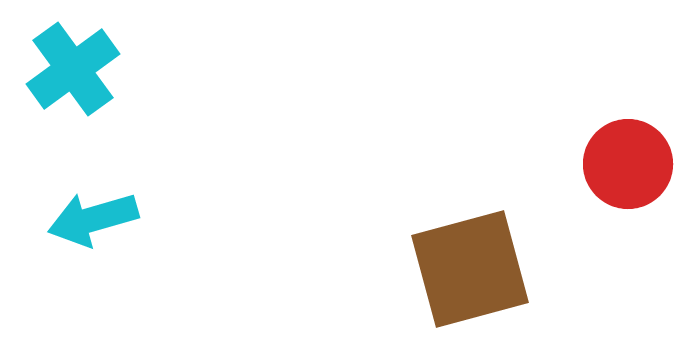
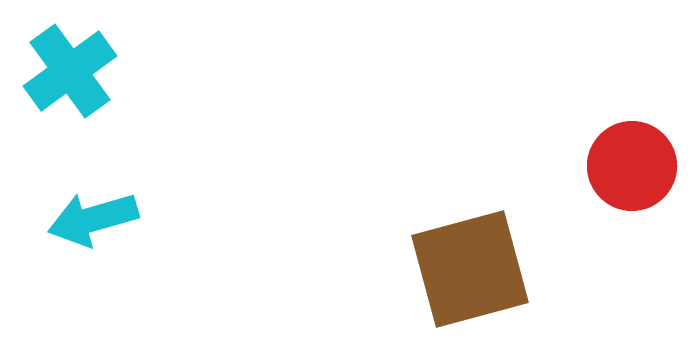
cyan cross: moved 3 px left, 2 px down
red circle: moved 4 px right, 2 px down
